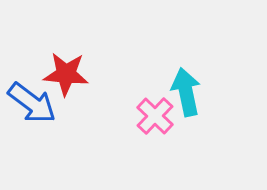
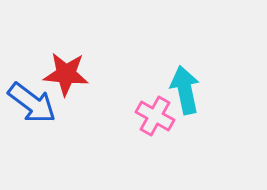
cyan arrow: moved 1 px left, 2 px up
pink cross: rotated 15 degrees counterclockwise
